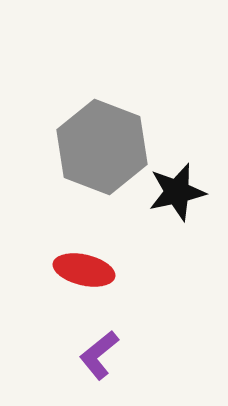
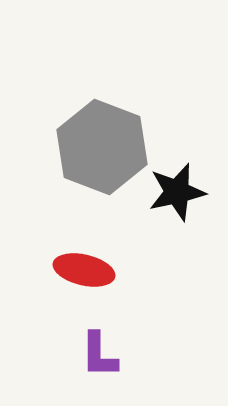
purple L-shape: rotated 51 degrees counterclockwise
